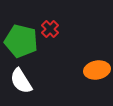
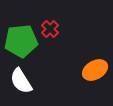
green pentagon: rotated 20 degrees counterclockwise
orange ellipse: moved 2 px left; rotated 20 degrees counterclockwise
